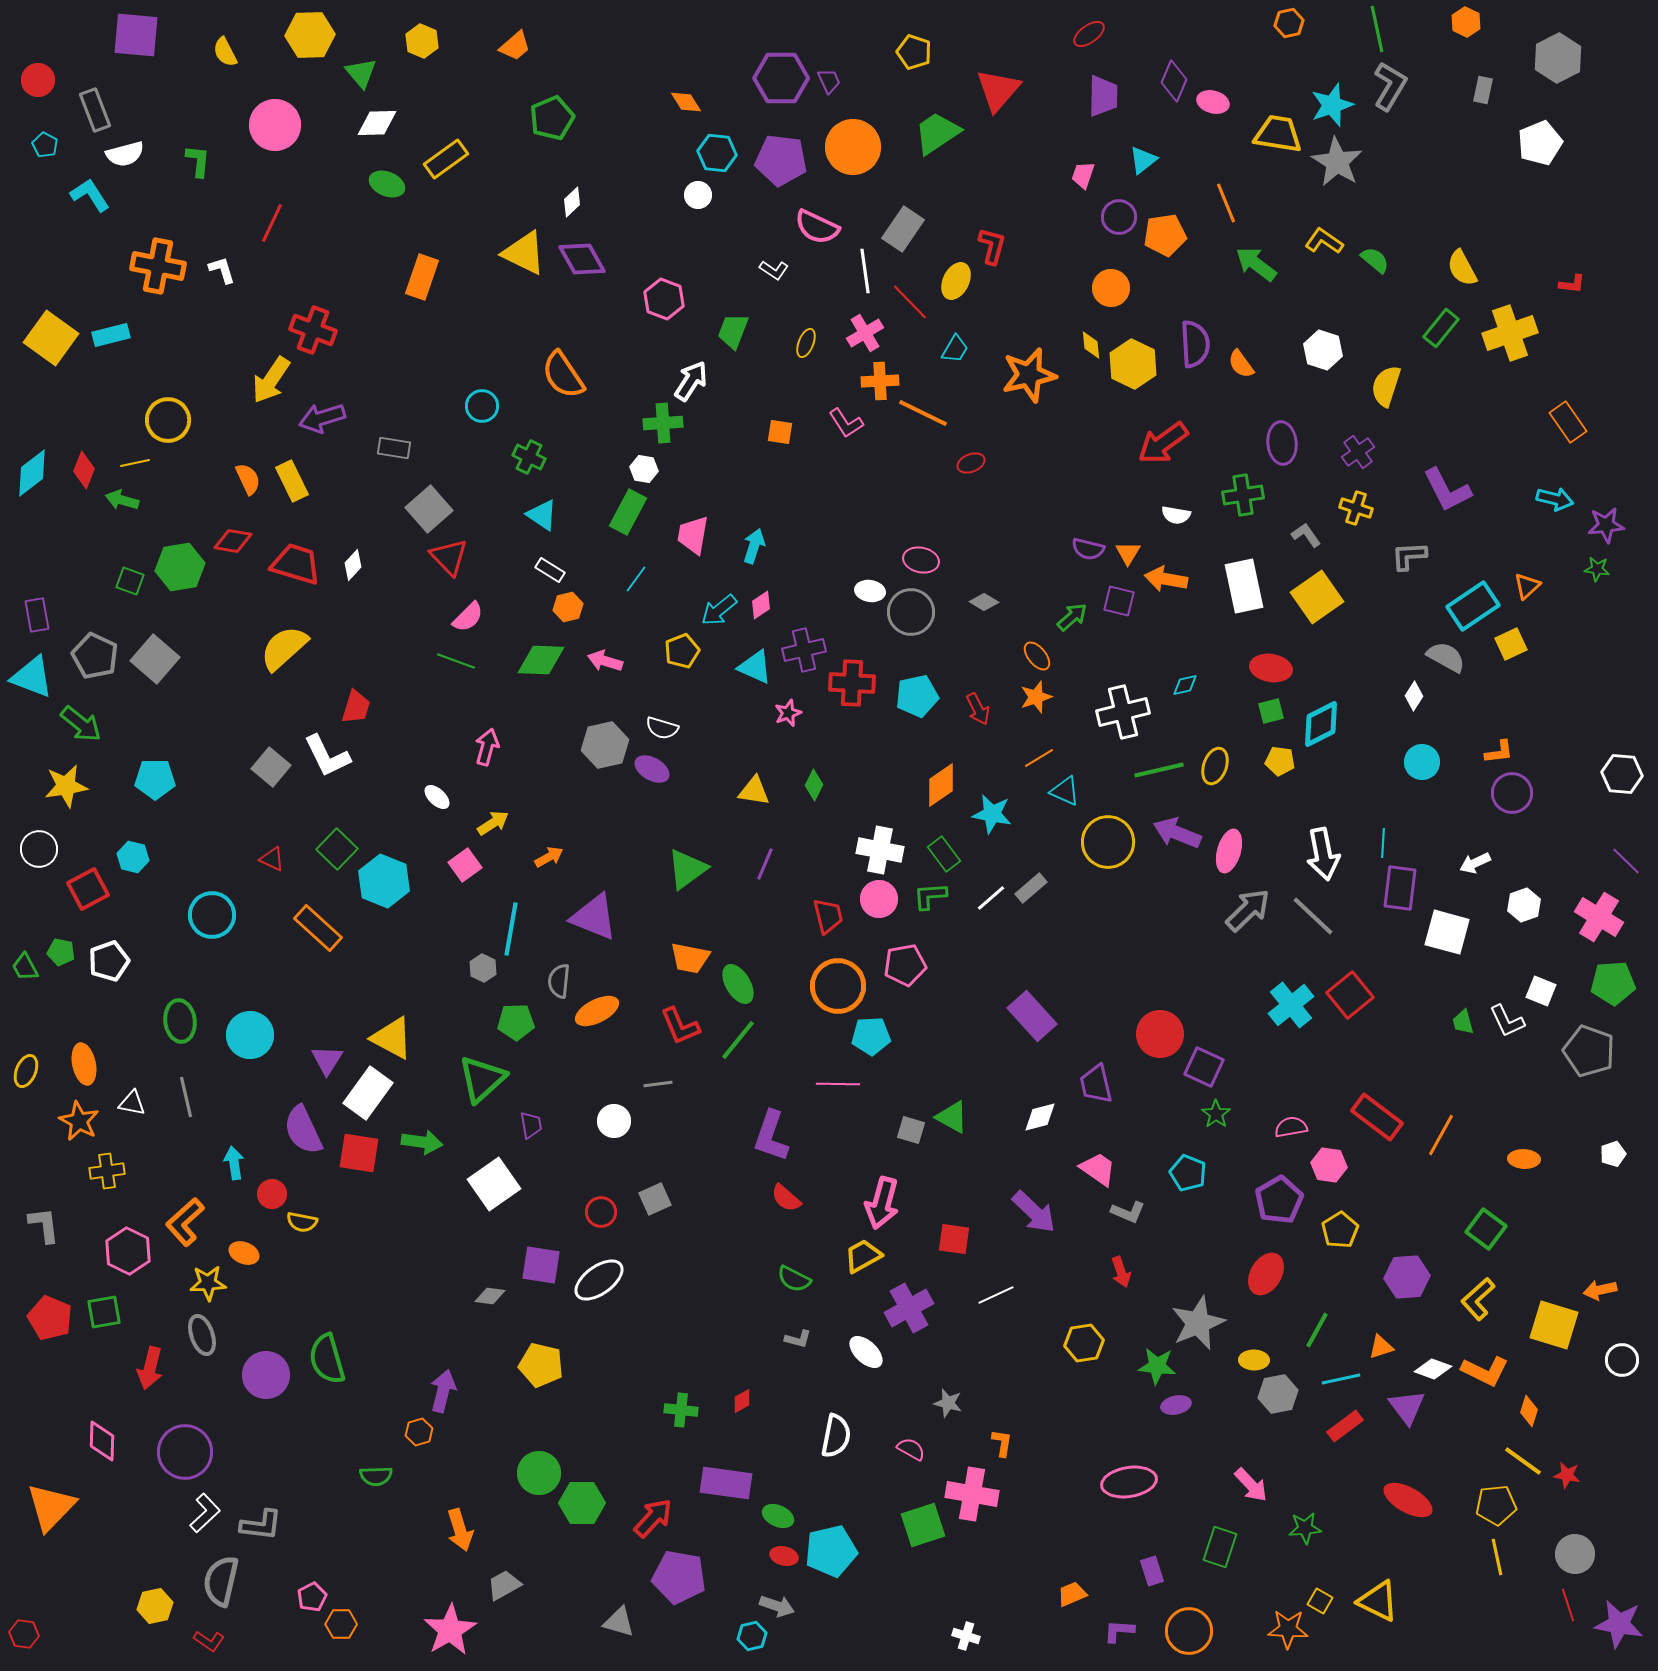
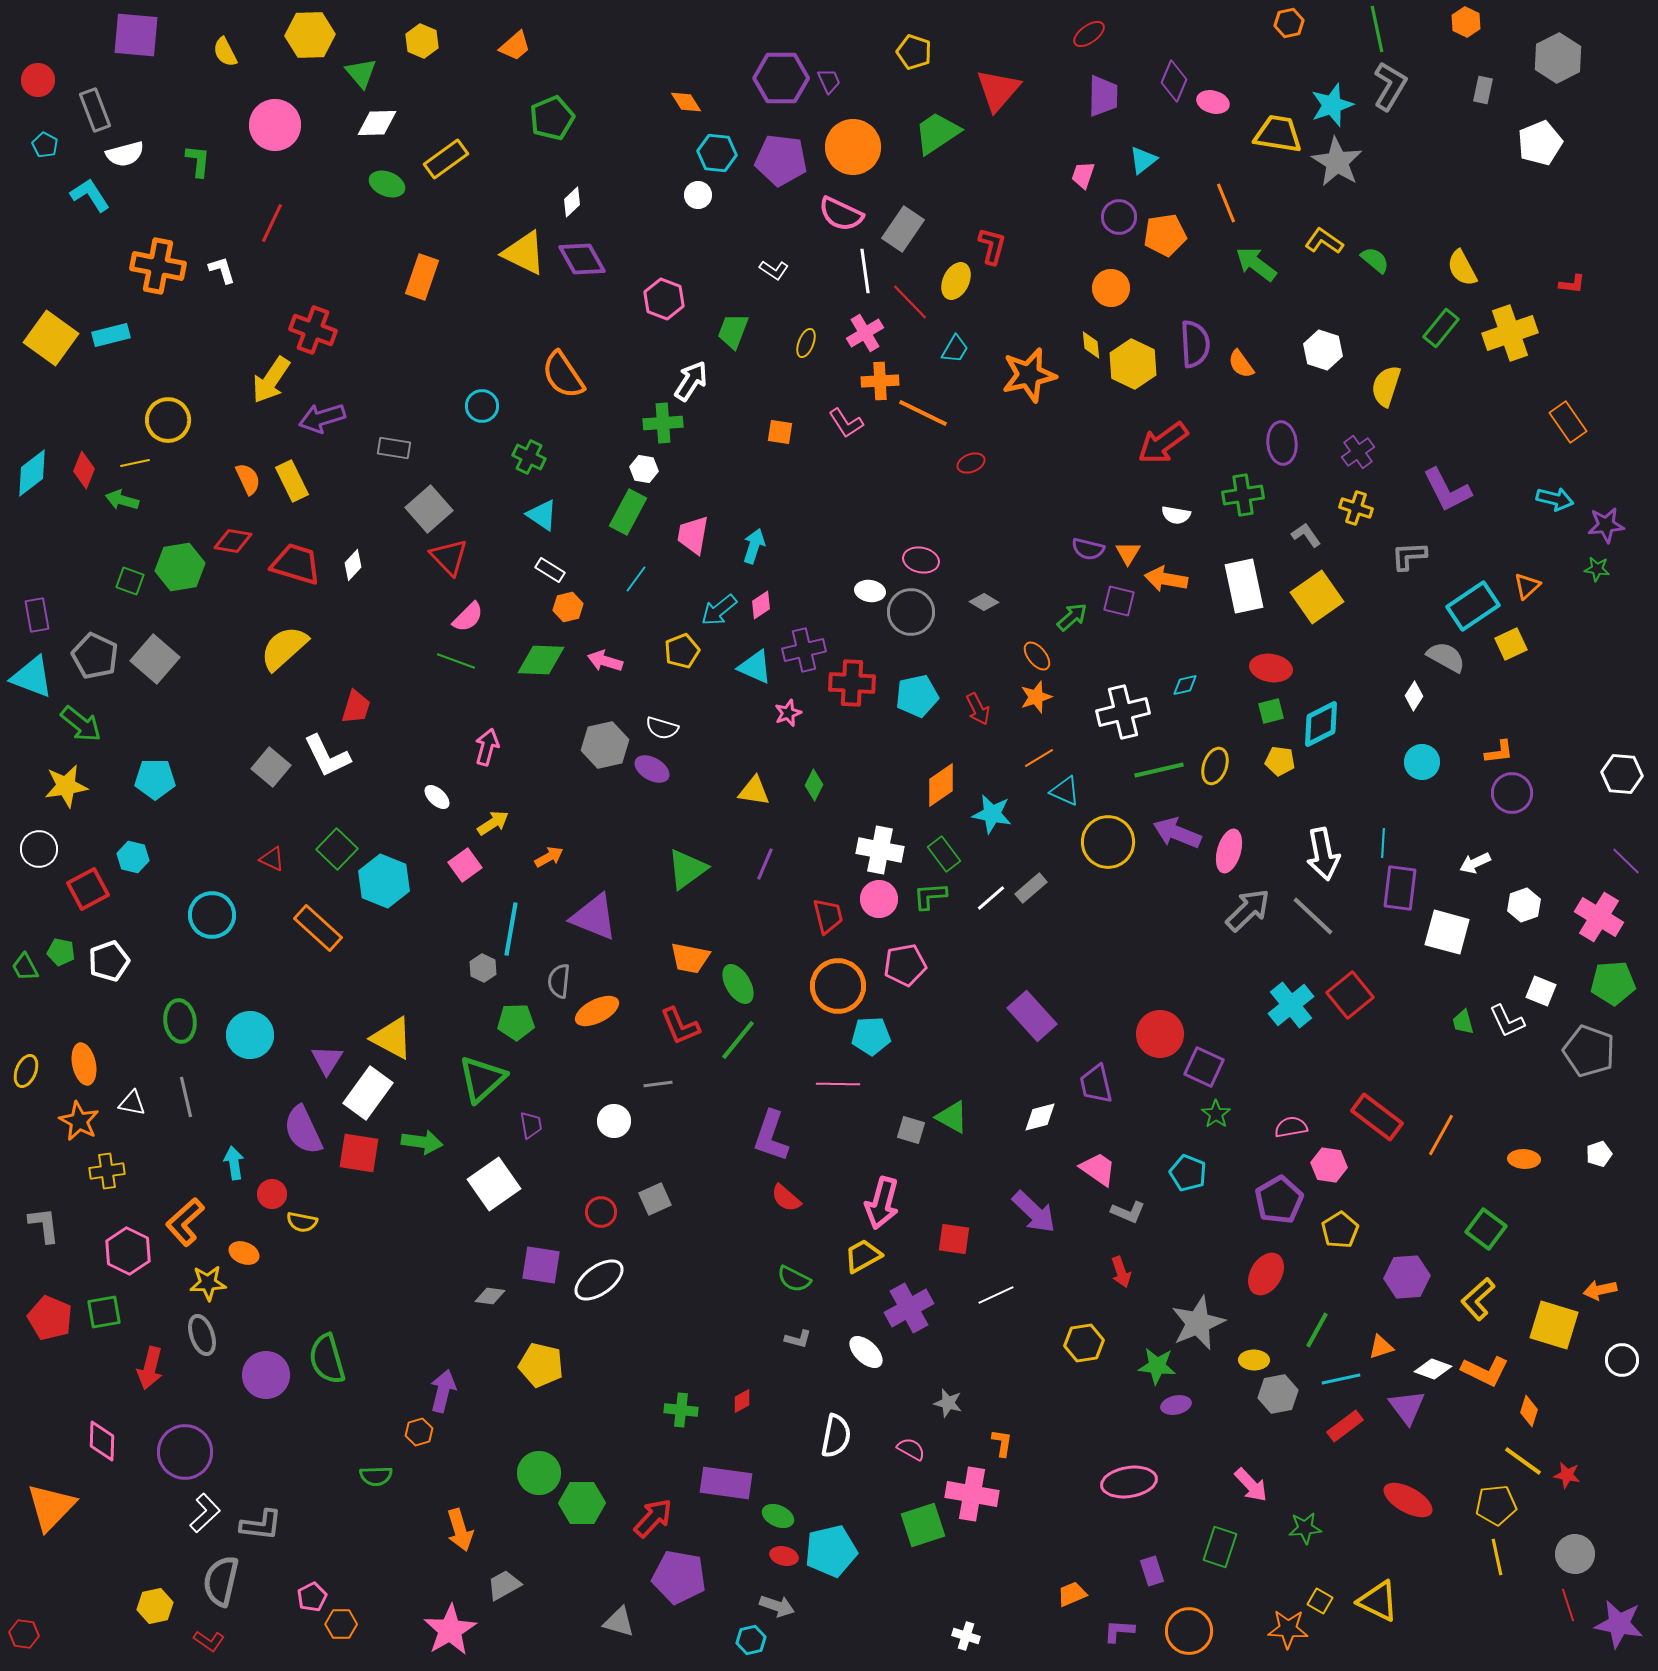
pink semicircle at (817, 227): moved 24 px right, 13 px up
white pentagon at (1613, 1154): moved 14 px left
cyan hexagon at (752, 1636): moved 1 px left, 4 px down
